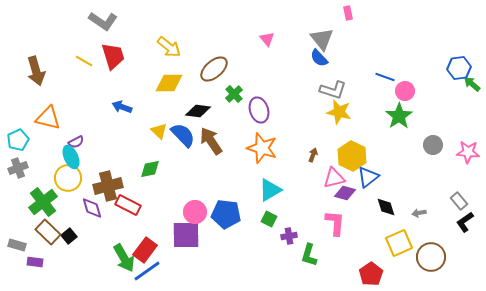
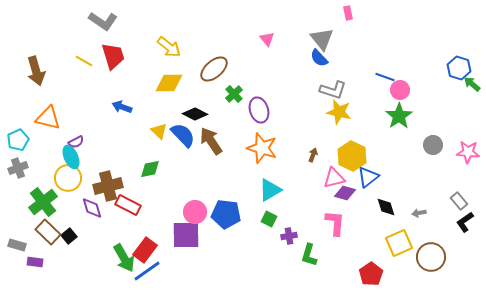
blue hexagon at (459, 68): rotated 25 degrees clockwise
pink circle at (405, 91): moved 5 px left, 1 px up
black diamond at (198, 111): moved 3 px left, 3 px down; rotated 20 degrees clockwise
